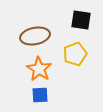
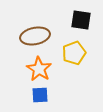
yellow pentagon: moved 1 px left, 1 px up
